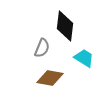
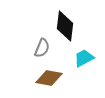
cyan trapezoid: rotated 60 degrees counterclockwise
brown diamond: moved 1 px left
